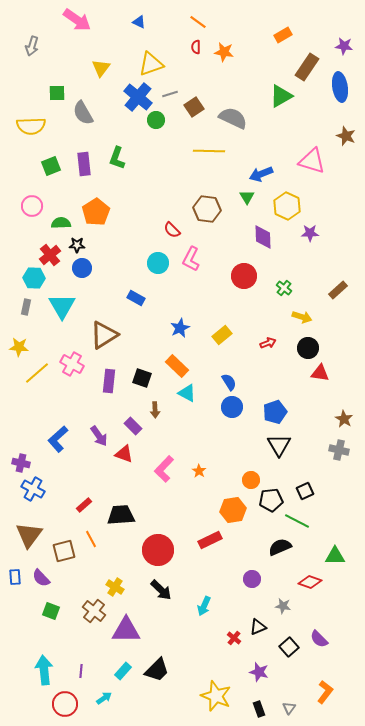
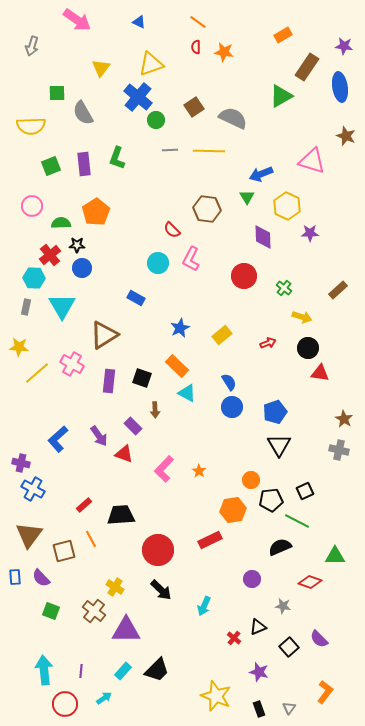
gray line at (170, 94): moved 56 px down; rotated 14 degrees clockwise
